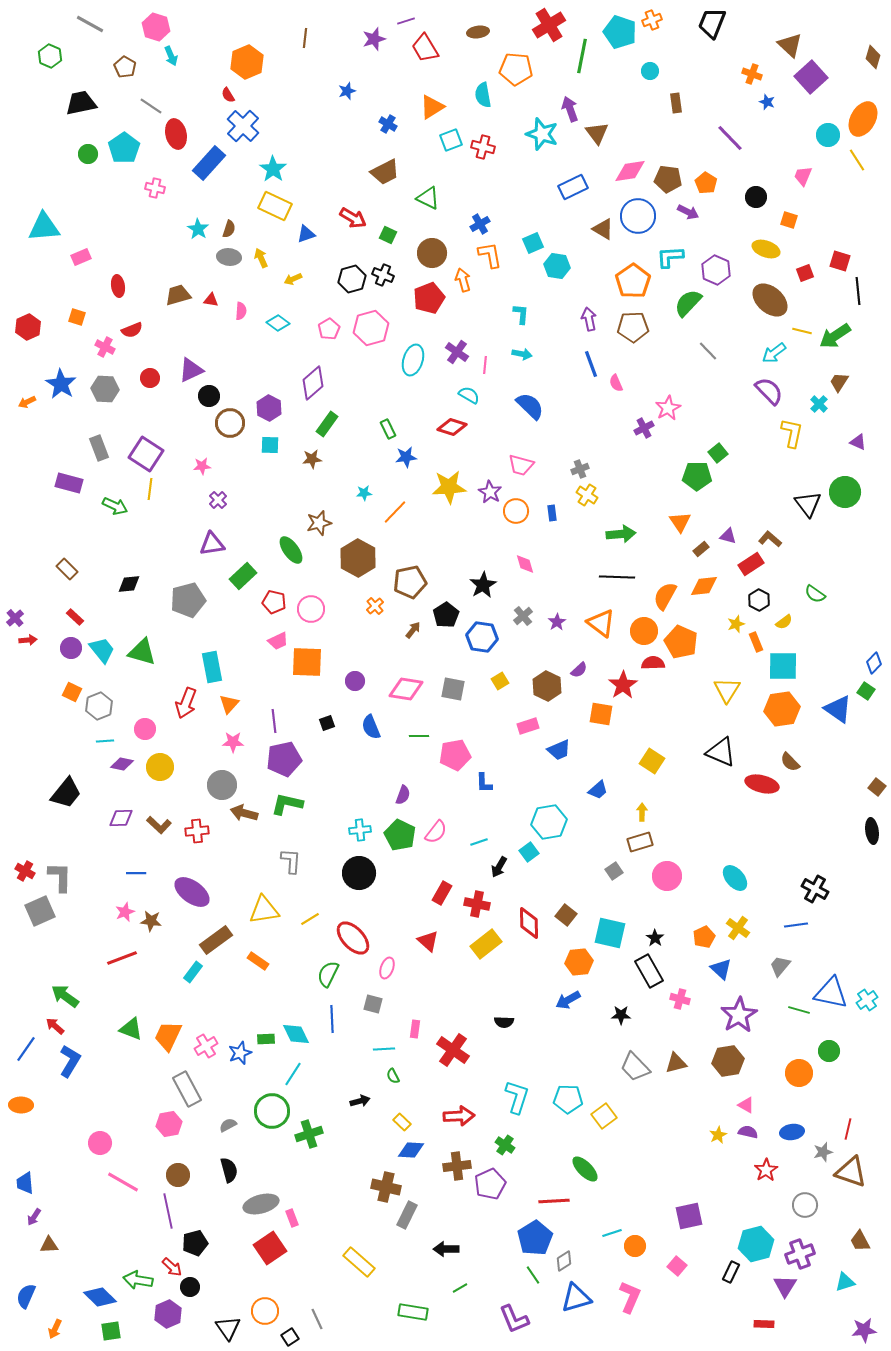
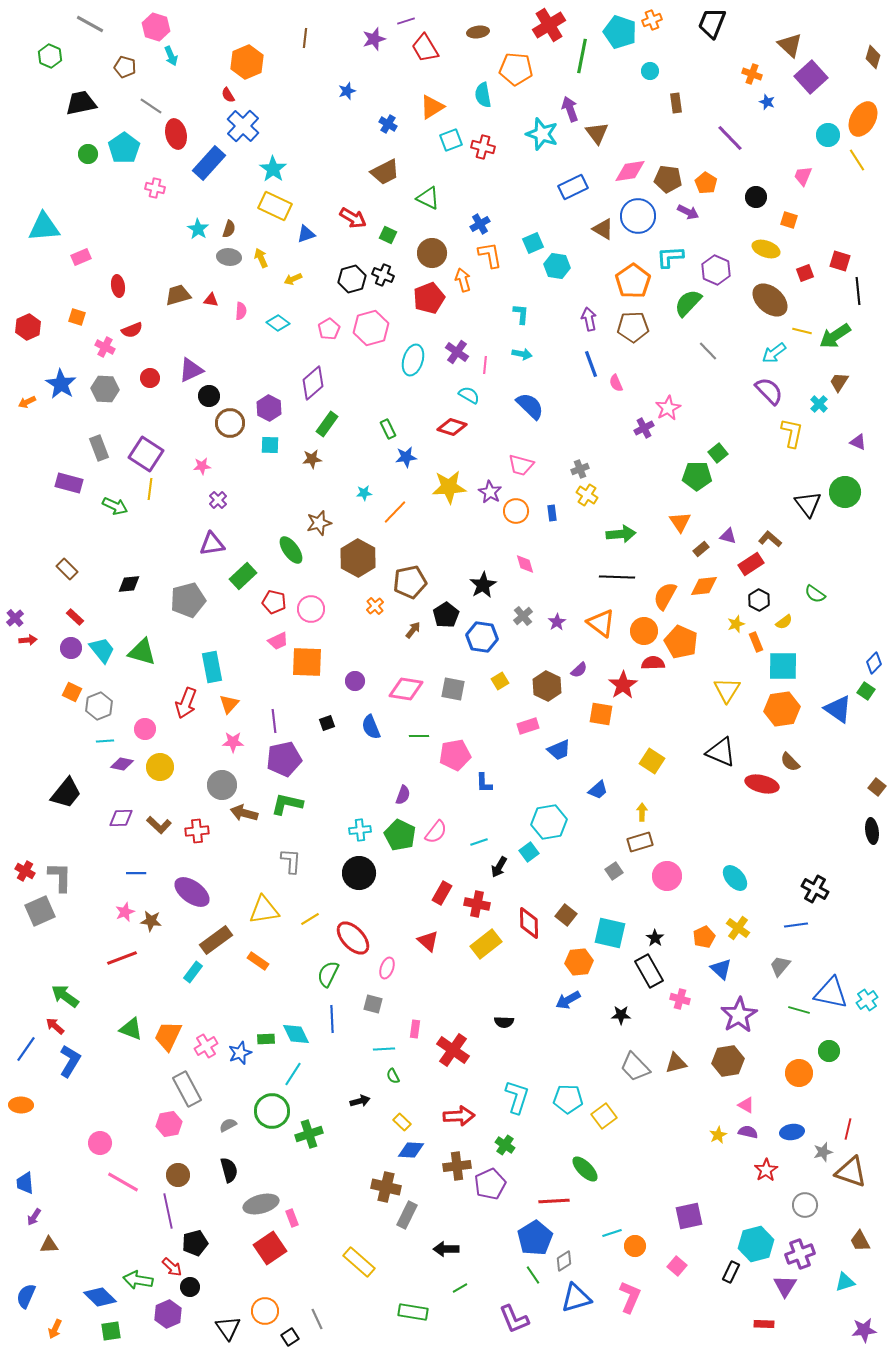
brown pentagon at (125, 67): rotated 15 degrees counterclockwise
